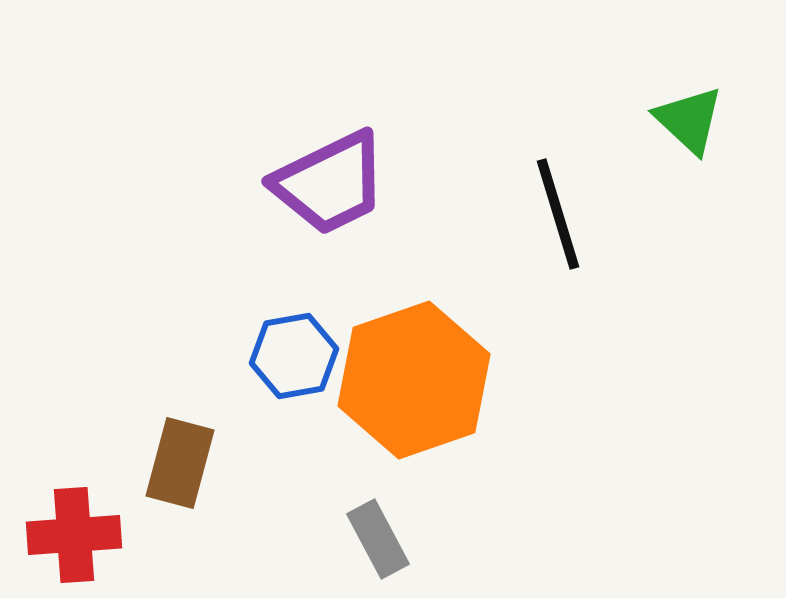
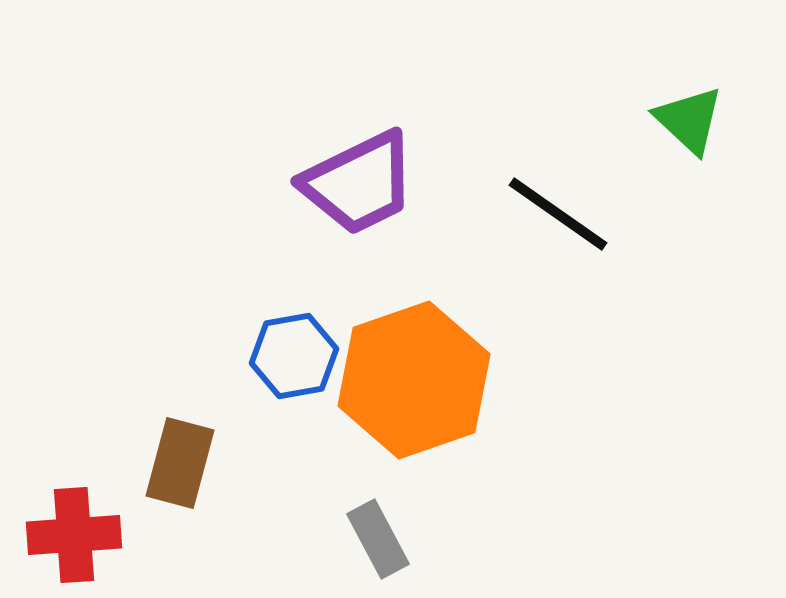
purple trapezoid: moved 29 px right
black line: rotated 38 degrees counterclockwise
